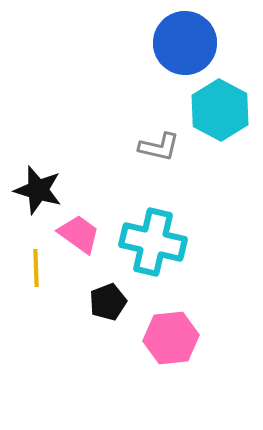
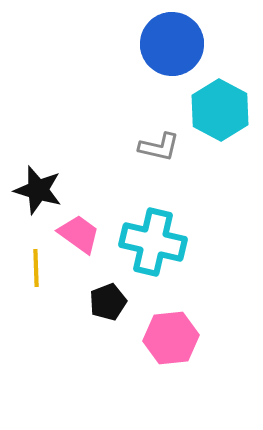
blue circle: moved 13 px left, 1 px down
